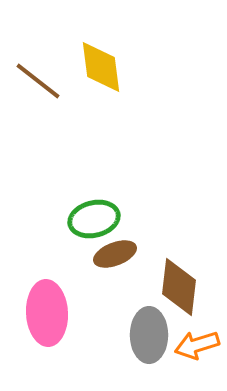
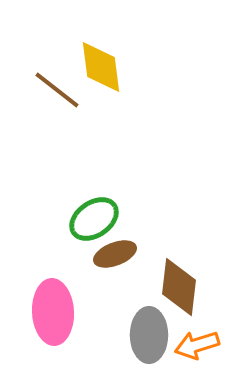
brown line: moved 19 px right, 9 px down
green ellipse: rotated 21 degrees counterclockwise
pink ellipse: moved 6 px right, 1 px up
